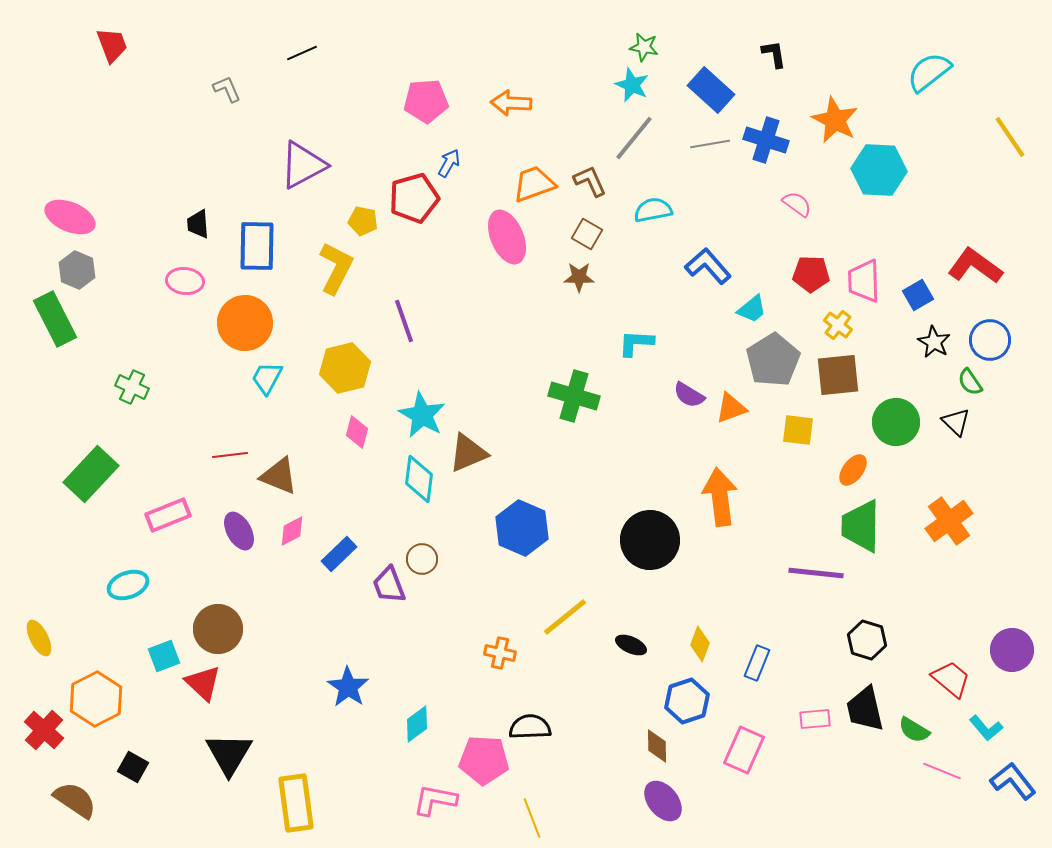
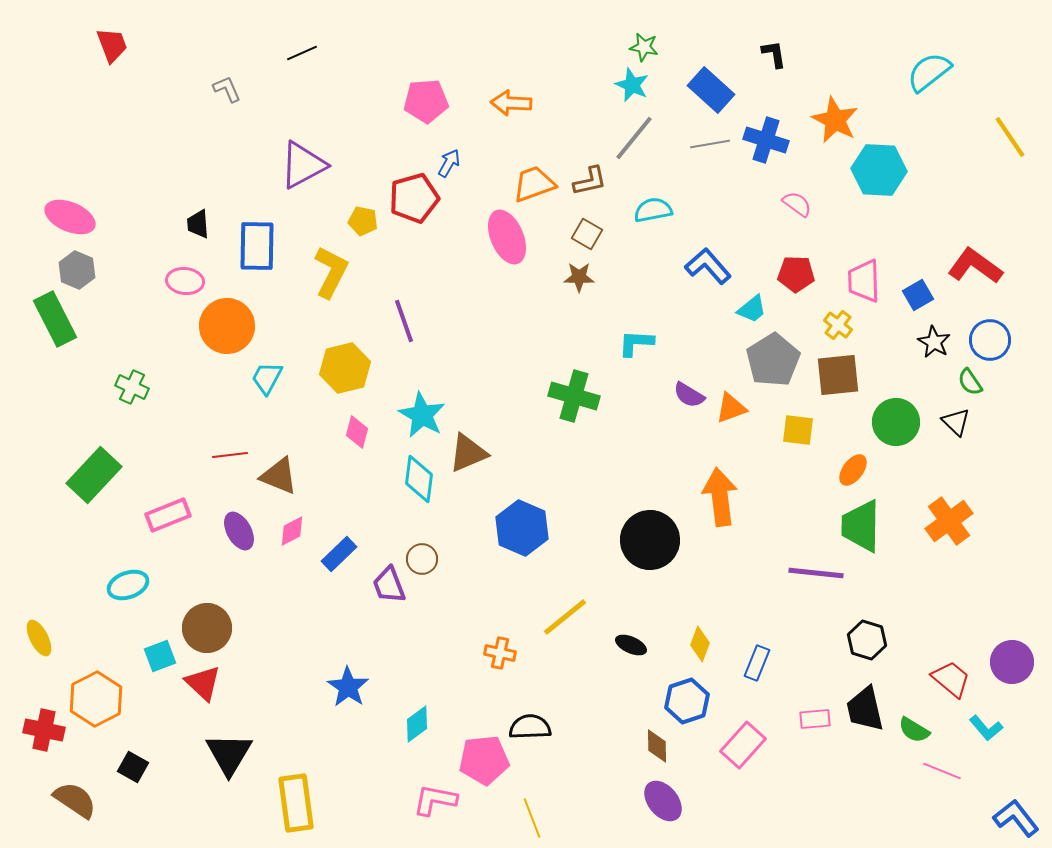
brown L-shape at (590, 181): rotated 102 degrees clockwise
yellow L-shape at (336, 268): moved 5 px left, 4 px down
red pentagon at (811, 274): moved 15 px left
orange circle at (245, 323): moved 18 px left, 3 px down
green rectangle at (91, 474): moved 3 px right, 1 px down
brown circle at (218, 629): moved 11 px left, 1 px up
purple circle at (1012, 650): moved 12 px down
cyan square at (164, 656): moved 4 px left
red cross at (44, 730): rotated 30 degrees counterclockwise
pink rectangle at (744, 750): moved 1 px left, 5 px up; rotated 18 degrees clockwise
pink pentagon at (484, 760): rotated 9 degrees counterclockwise
blue L-shape at (1013, 781): moved 3 px right, 37 px down
